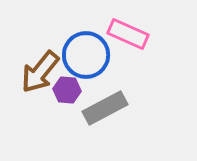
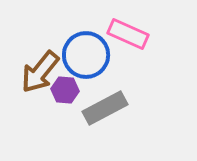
purple hexagon: moved 2 px left
